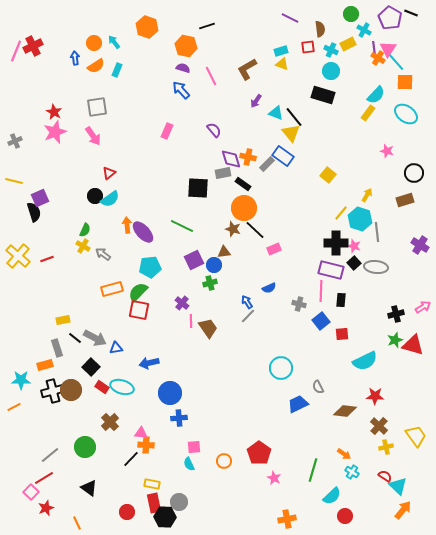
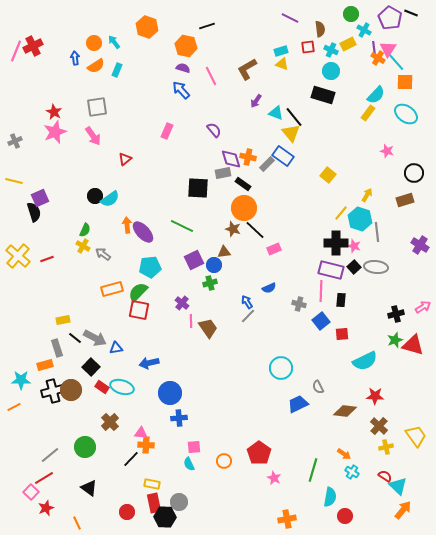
red triangle at (109, 173): moved 16 px right, 14 px up
black square at (354, 263): moved 4 px down
cyan semicircle at (332, 496): moved 2 px left, 1 px down; rotated 36 degrees counterclockwise
